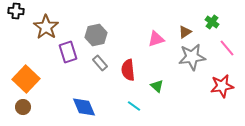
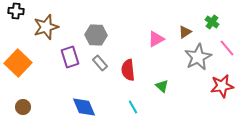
brown star: rotated 20 degrees clockwise
gray hexagon: rotated 15 degrees clockwise
pink triangle: rotated 12 degrees counterclockwise
purple rectangle: moved 2 px right, 5 px down
gray star: moved 6 px right; rotated 20 degrees counterclockwise
orange square: moved 8 px left, 16 px up
green triangle: moved 5 px right
cyan line: moved 1 px left, 1 px down; rotated 24 degrees clockwise
